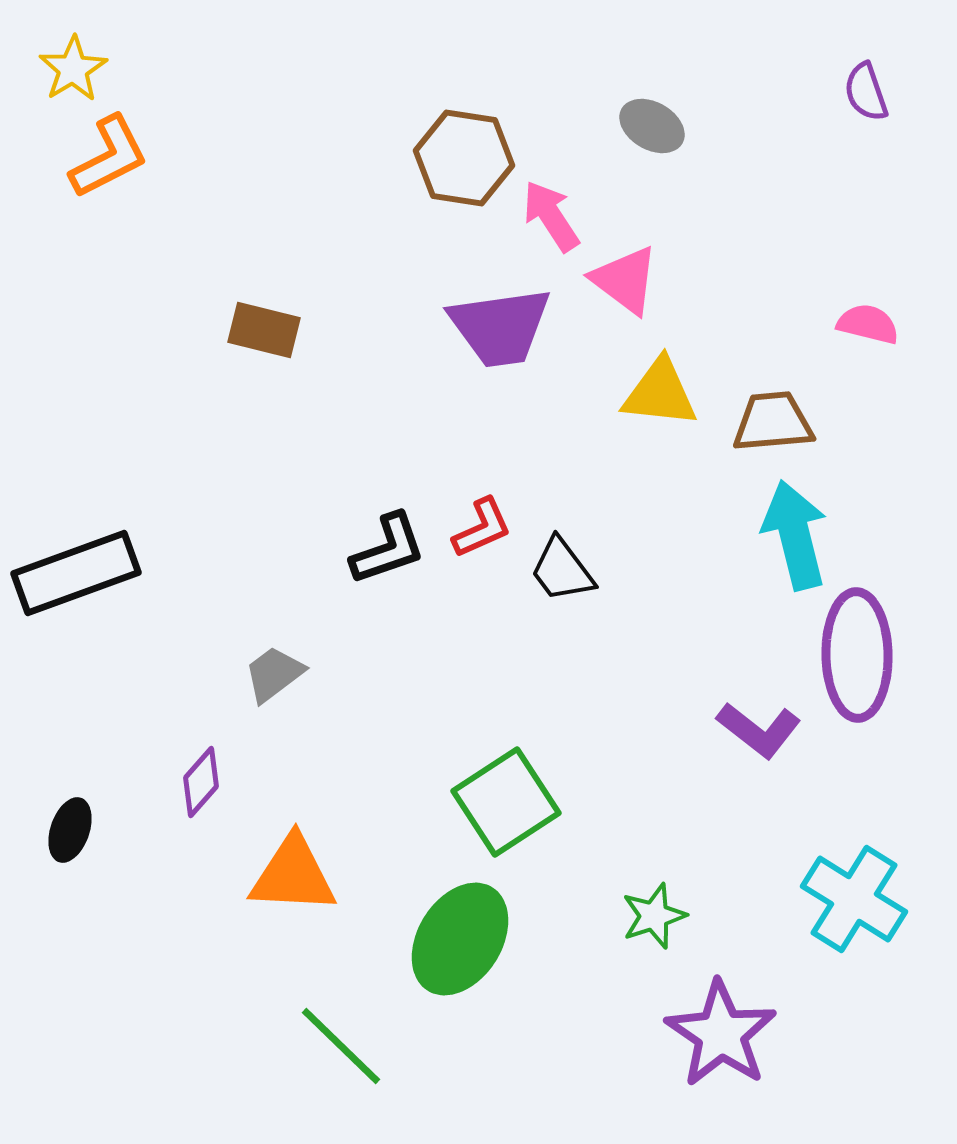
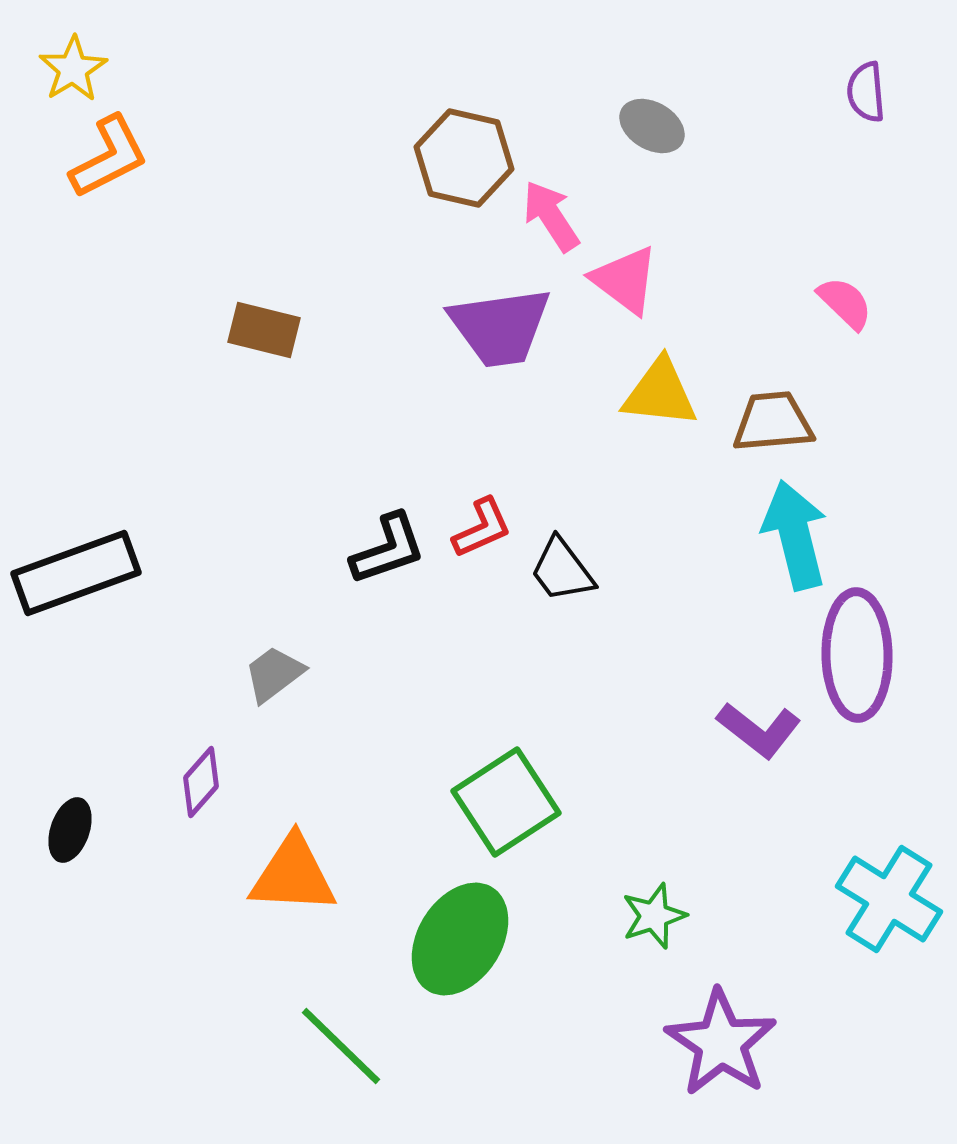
purple semicircle: rotated 14 degrees clockwise
brown hexagon: rotated 4 degrees clockwise
pink semicircle: moved 23 px left, 21 px up; rotated 30 degrees clockwise
cyan cross: moved 35 px right
purple star: moved 9 px down
